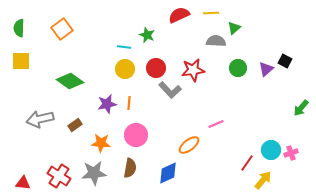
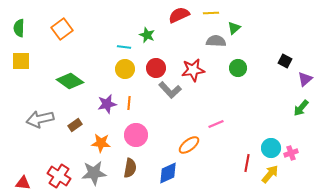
purple triangle: moved 39 px right, 10 px down
cyan circle: moved 2 px up
red line: rotated 24 degrees counterclockwise
yellow arrow: moved 7 px right, 6 px up
